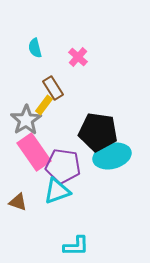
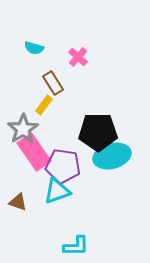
cyan semicircle: moved 1 px left; rotated 60 degrees counterclockwise
brown rectangle: moved 5 px up
gray star: moved 3 px left, 9 px down
black pentagon: rotated 9 degrees counterclockwise
